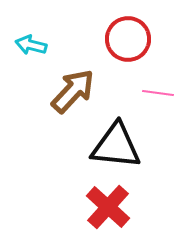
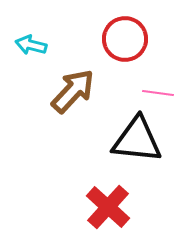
red circle: moved 3 px left
black triangle: moved 21 px right, 6 px up
